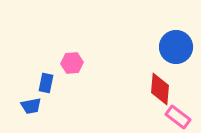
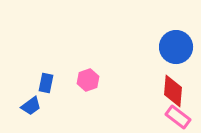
pink hexagon: moved 16 px right, 17 px down; rotated 15 degrees counterclockwise
red diamond: moved 13 px right, 2 px down
blue trapezoid: rotated 25 degrees counterclockwise
